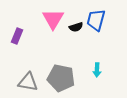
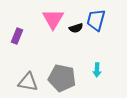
black semicircle: moved 1 px down
gray pentagon: moved 1 px right
